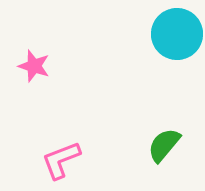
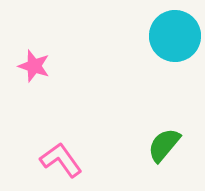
cyan circle: moved 2 px left, 2 px down
pink L-shape: rotated 75 degrees clockwise
